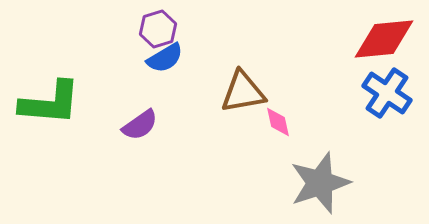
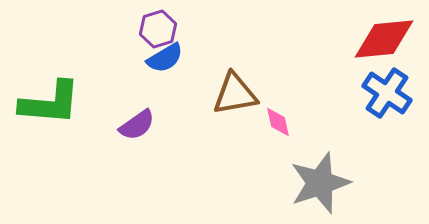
brown triangle: moved 8 px left, 2 px down
purple semicircle: moved 3 px left
